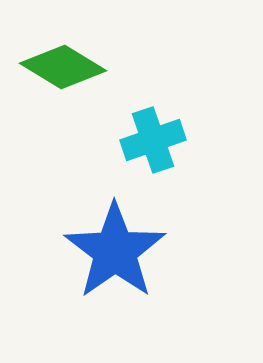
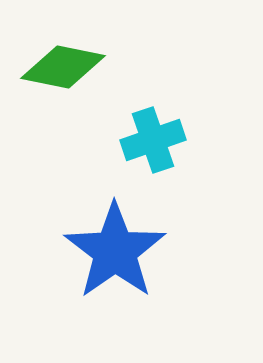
green diamond: rotated 20 degrees counterclockwise
